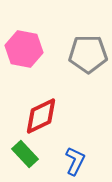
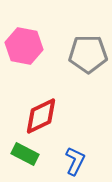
pink hexagon: moved 3 px up
green rectangle: rotated 20 degrees counterclockwise
